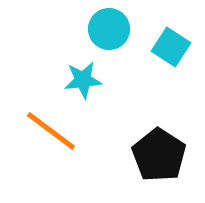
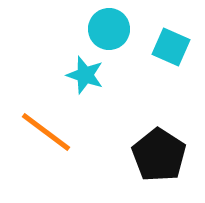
cyan square: rotated 9 degrees counterclockwise
cyan star: moved 2 px right, 5 px up; rotated 24 degrees clockwise
orange line: moved 5 px left, 1 px down
